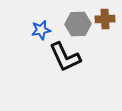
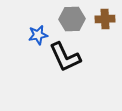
gray hexagon: moved 6 px left, 5 px up
blue star: moved 3 px left, 5 px down
